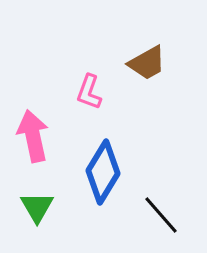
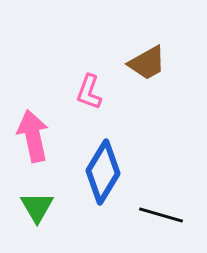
black line: rotated 33 degrees counterclockwise
